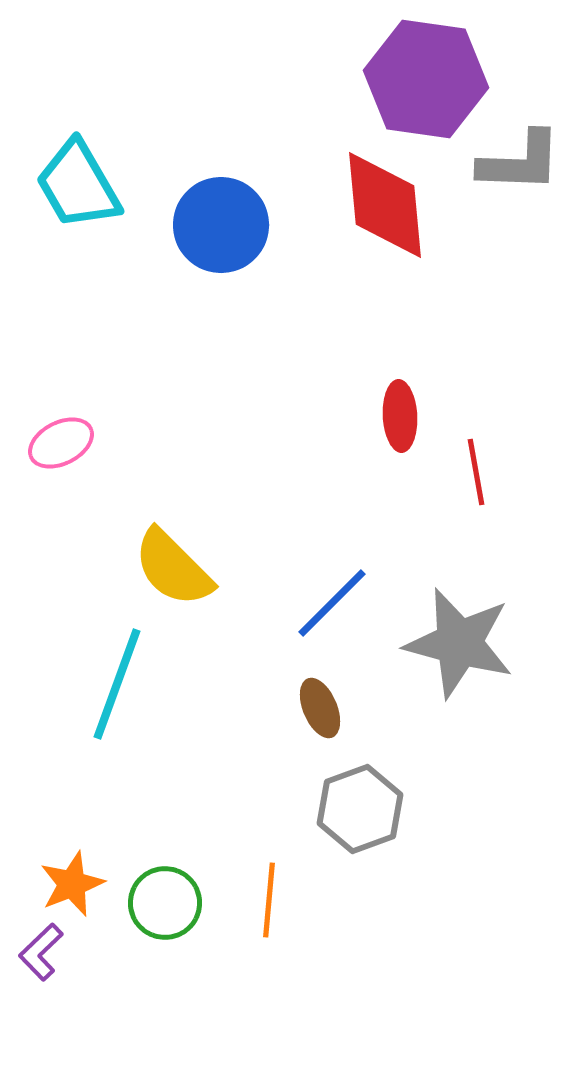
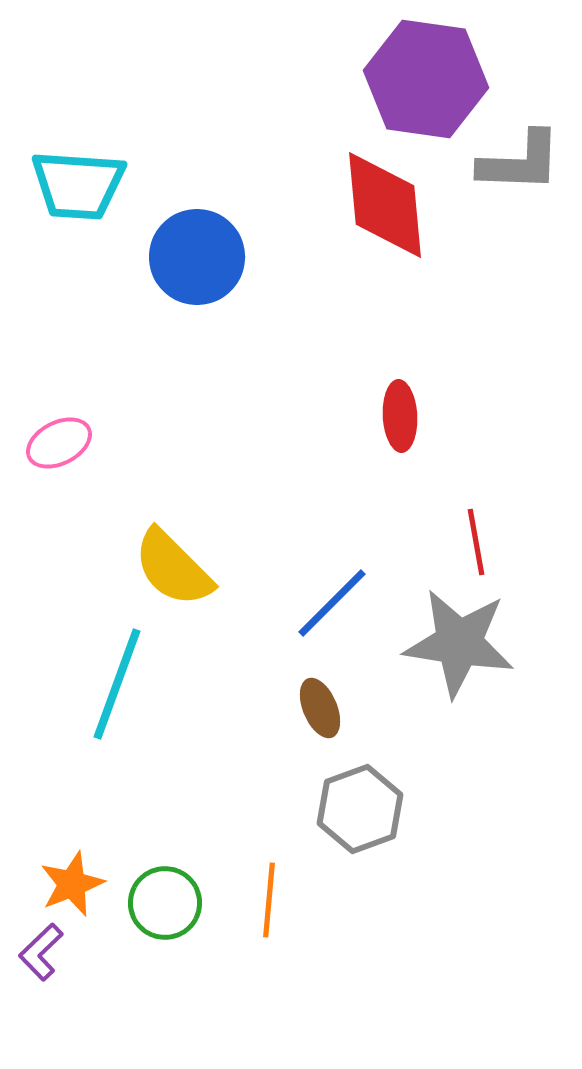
cyan trapezoid: rotated 56 degrees counterclockwise
blue circle: moved 24 px left, 32 px down
pink ellipse: moved 2 px left
red line: moved 70 px down
gray star: rotated 6 degrees counterclockwise
